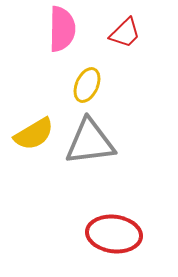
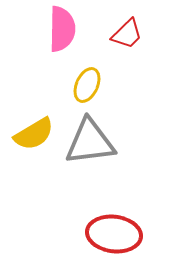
red trapezoid: moved 2 px right, 1 px down
